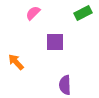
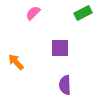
purple square: moved 5 px right, 6 px down
